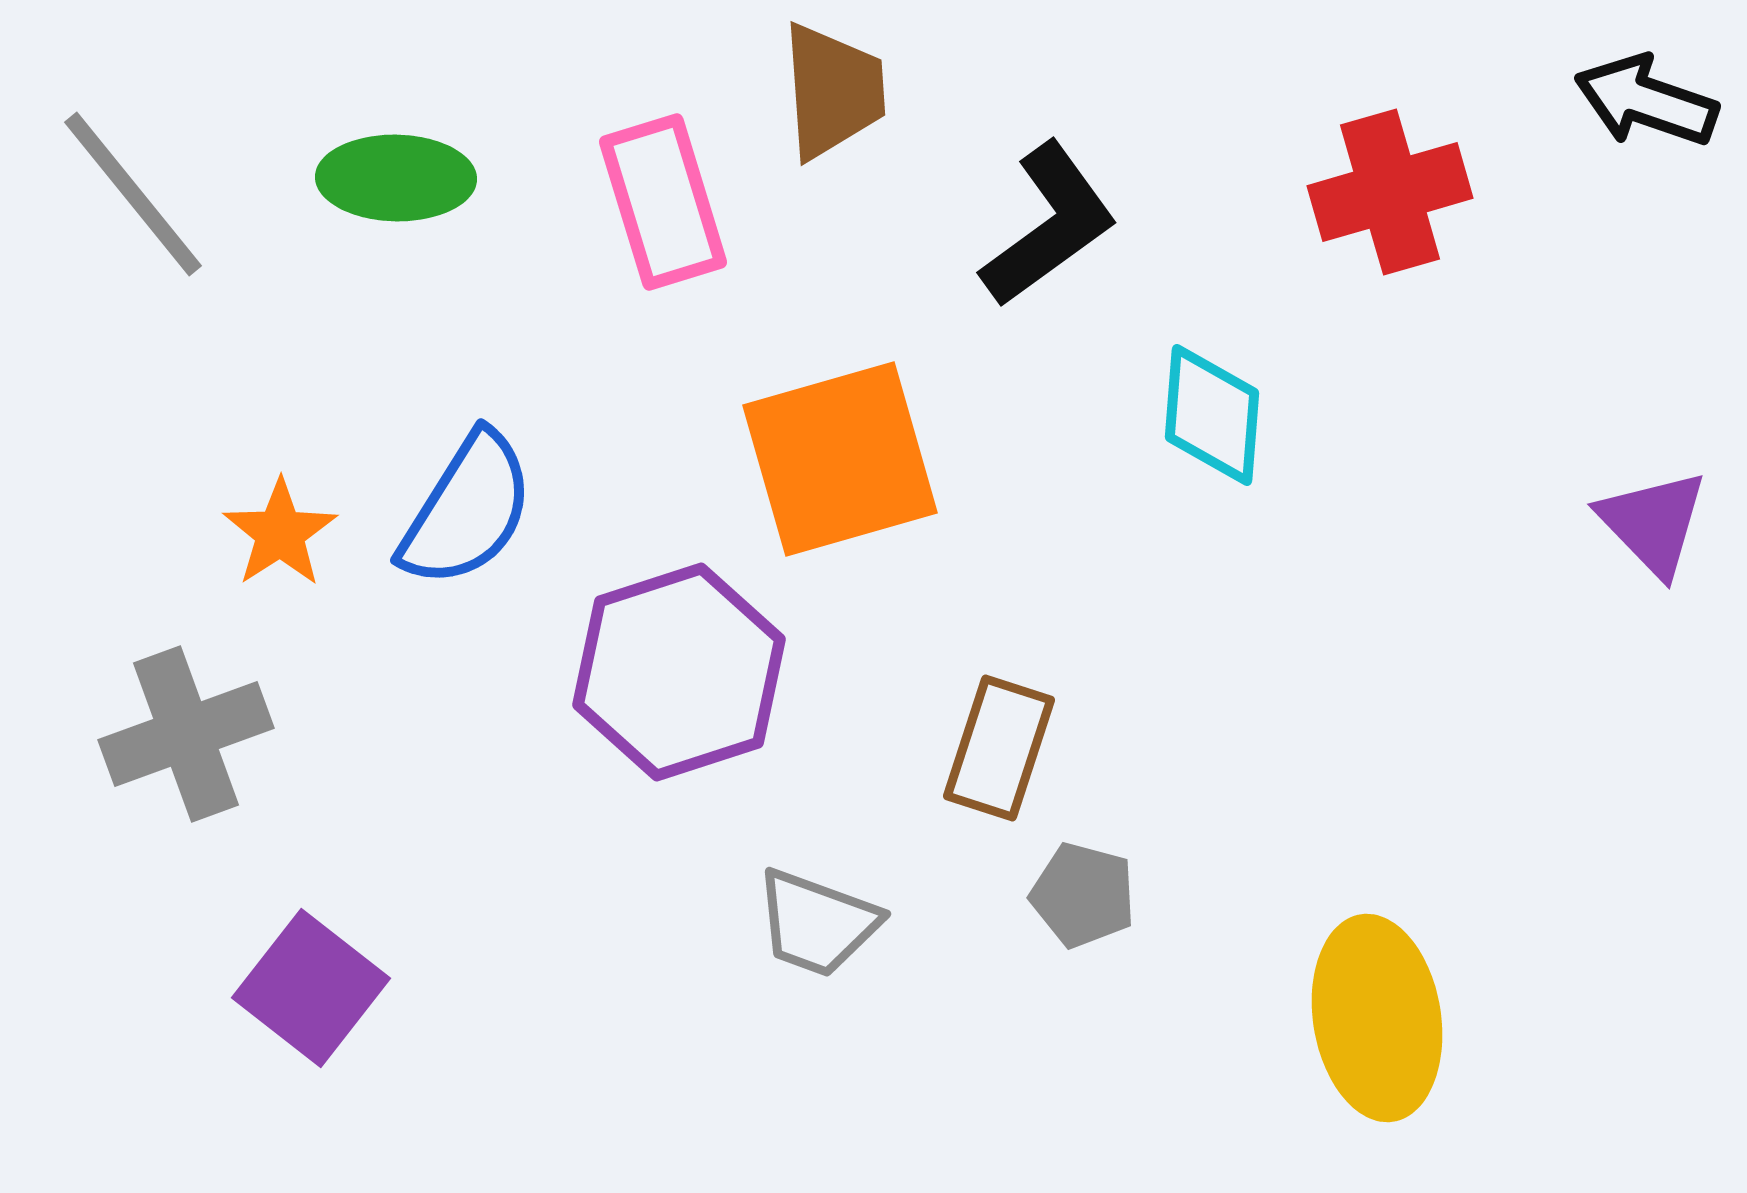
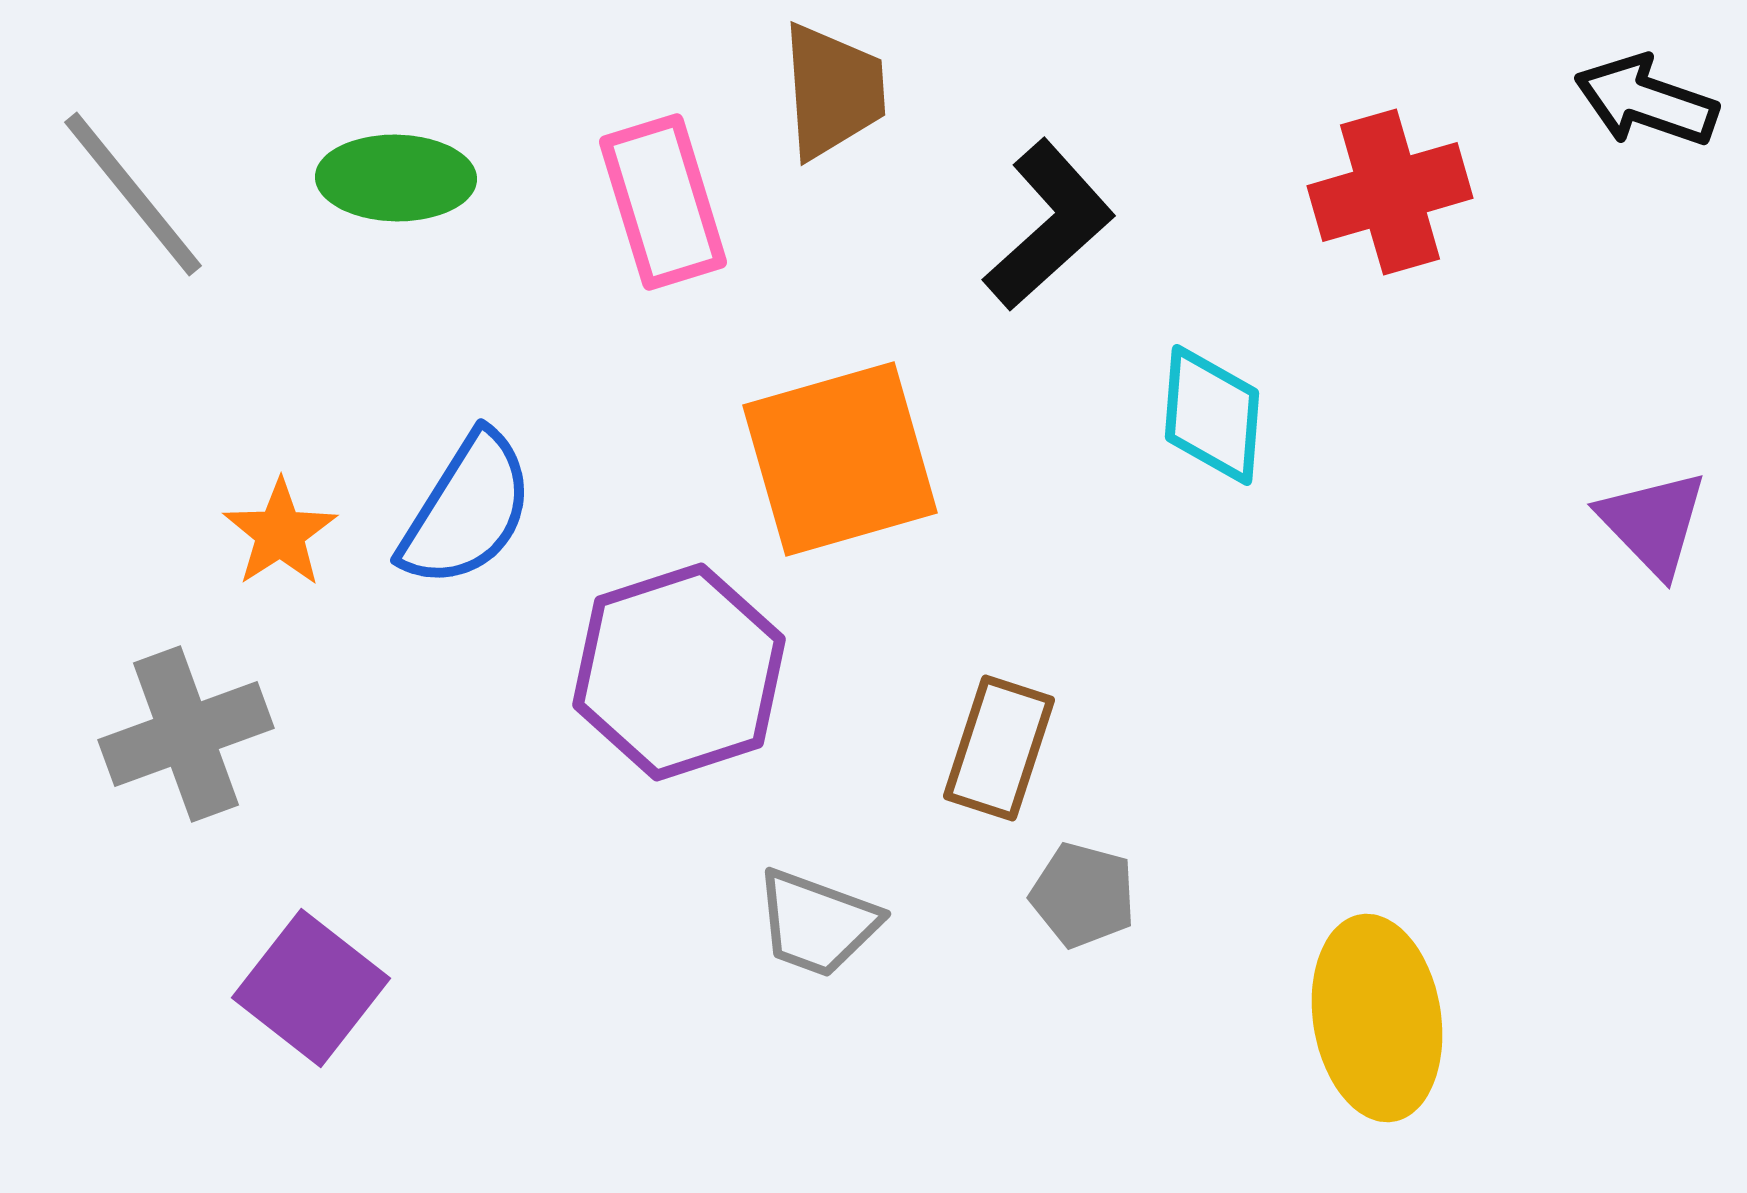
black L-shape: rotated 6 degrees counterclockwise
